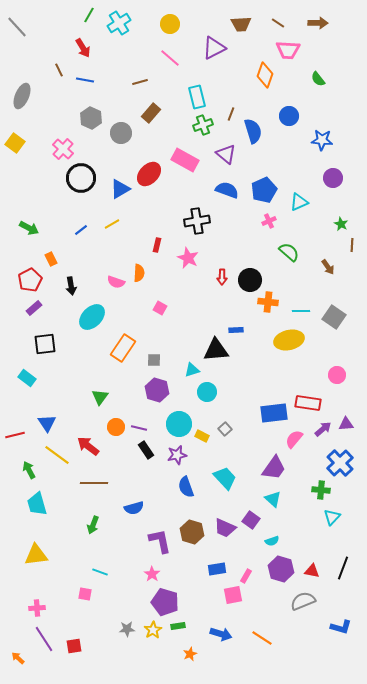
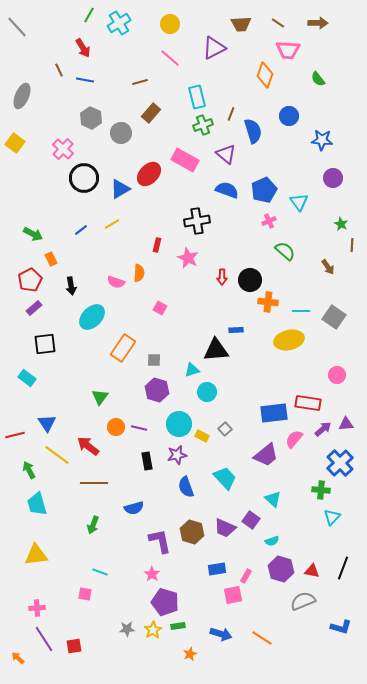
black circle at (81, 178): moved 3 px right
cyan triangle at (299, 202): rotated 42 degrees counterclockwise
green arrow at (29, 228): moved 4 px right, 6 px down
green semicircle at (289, 252): moved 4 px left, 1 px up
black rectangle at (146, 450): moved 1 px right, 11 px down; rotated 24 degrees clockwise
purple trapezoid at (274, 468): moved 8 px left, 13 px up; rotated 16 degrees clockwise
